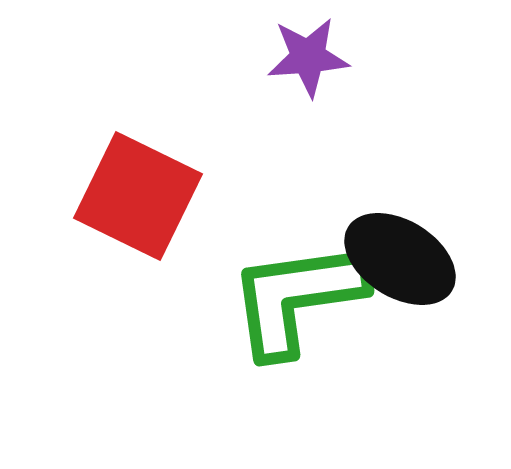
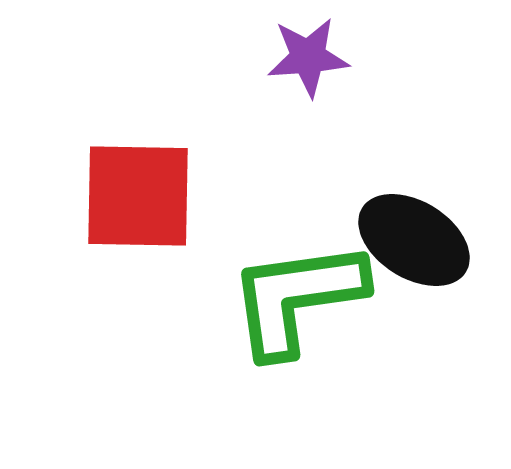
red square: rotated 25 degrees counterclockwise
black ellipse: moved 14 px right, 19 px up
